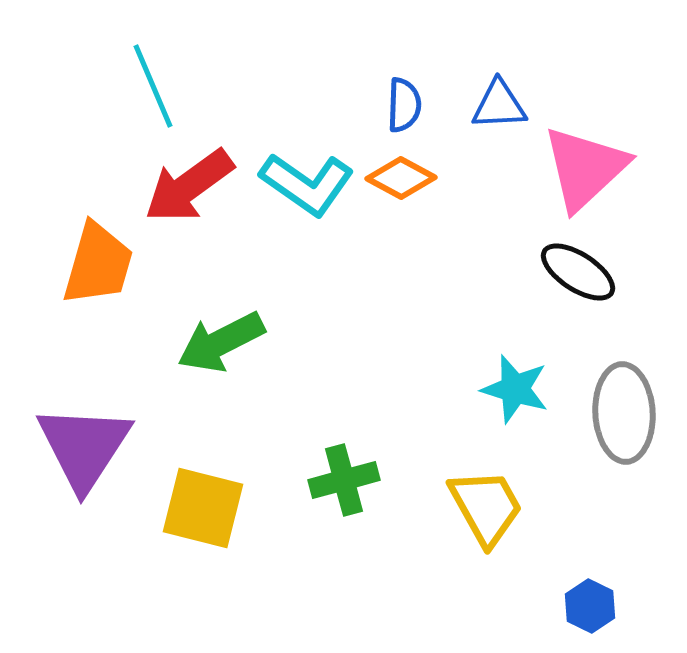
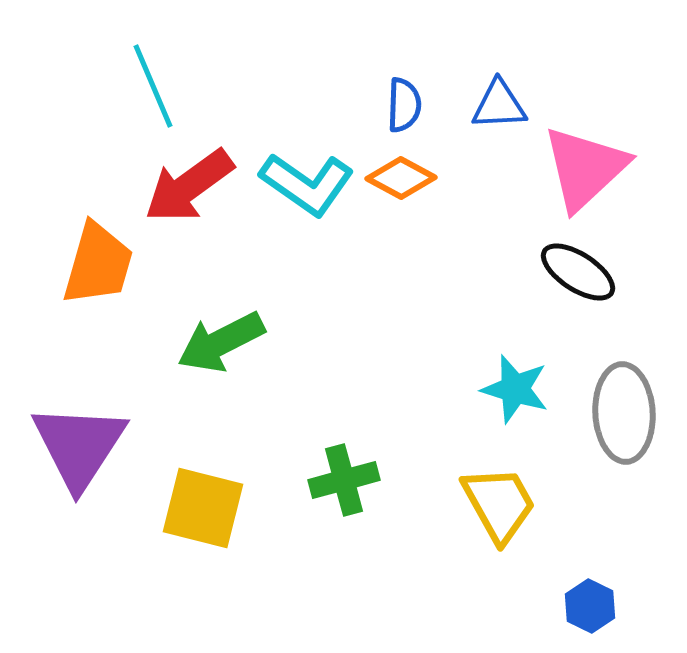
purple triangle: moved 5 px left, 1 px up
yellow trapezoid: moved 13 px right, 3 px up
